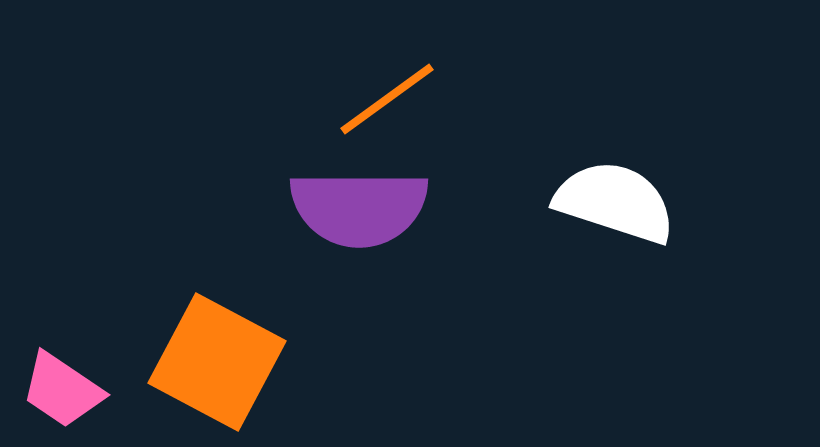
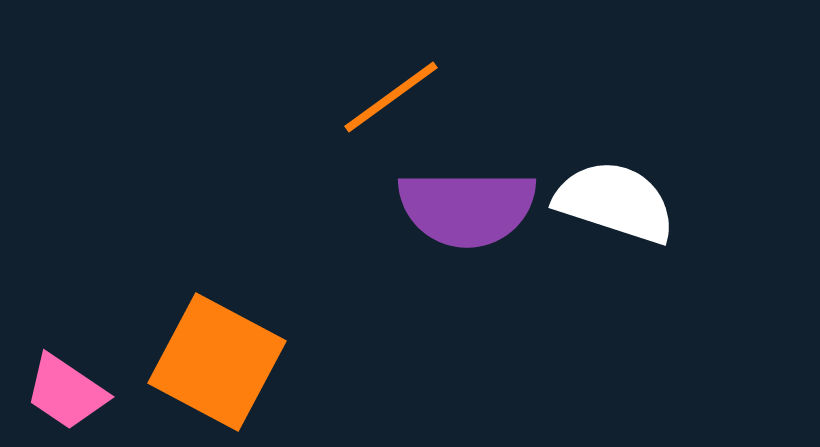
orange line: moved 4 px right, 2 px up
purple semicircle: moved 108 px right
pink trapezoid: moved 4 px right, 2 px down
